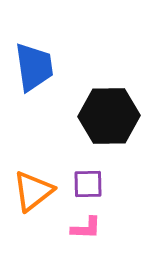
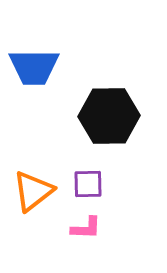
blue trapezoid: rotated 98 degrees clockwise
